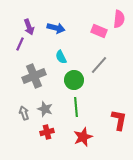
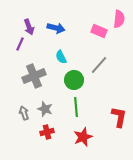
red L-shape: moved 3 px up
